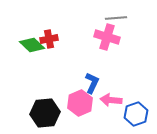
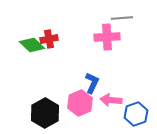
gray line: moved 6 px right
pink cross: rotated 20 degrees counterclockwise
black hexagon: rotated 24 degrees counterclockwise
